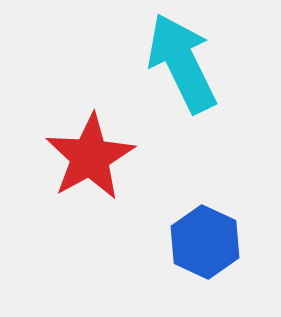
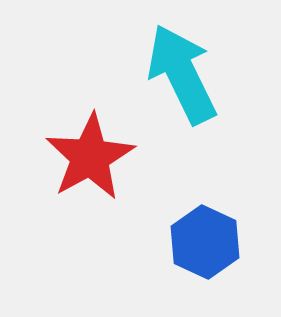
cyan arrow: moved 11 px down
